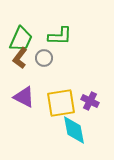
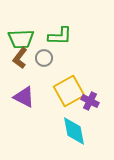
green trapezoid: rotated 64 degrees clockwise
yellow square: moved 8 px right, 12 px up; rotated 20 degrees counterclockwise
cyan diamond: moved 1 px down
